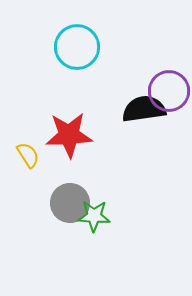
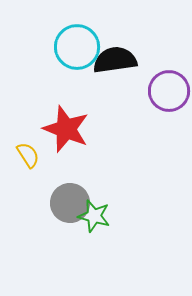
black semicircle: moved 29 px left, 49 px up
red star: moved 3 px left, 6 px up; rotated 24 degrees clockwise
green star: rotated 12 degrees clockwise
